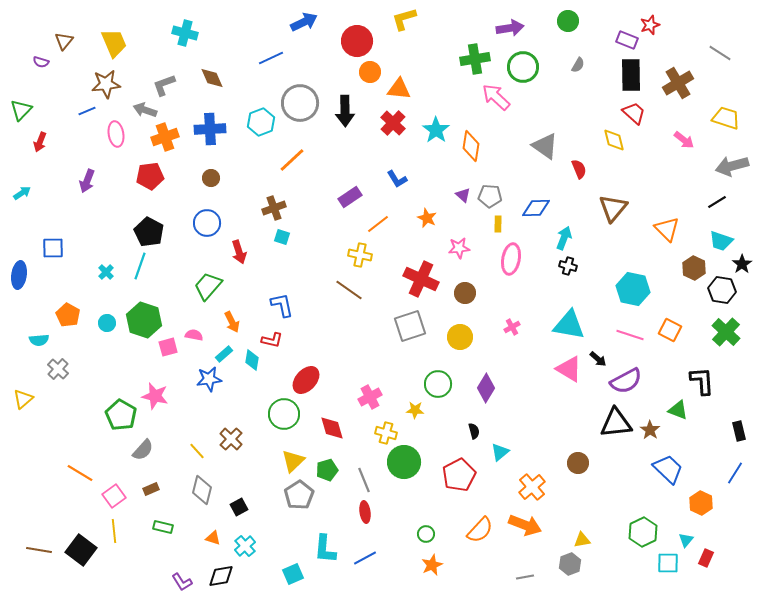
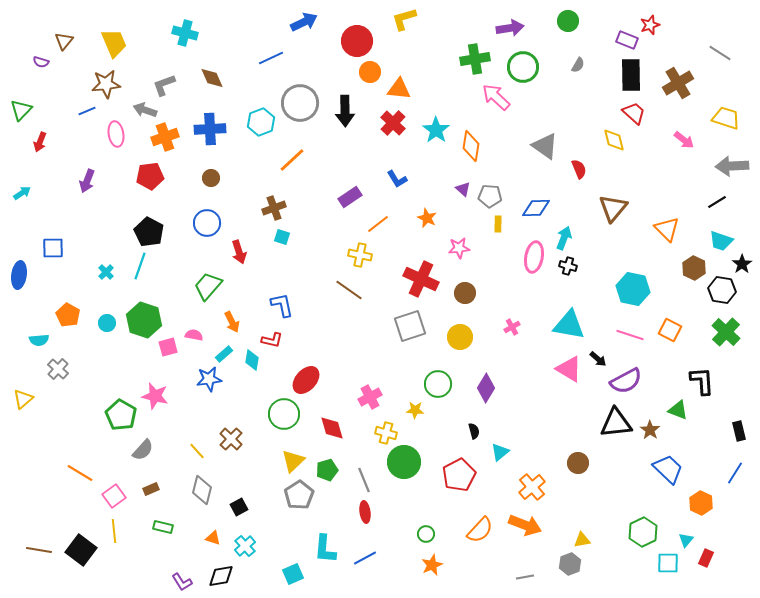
gray arrow at (732, 166): rotated 12 degrees clockwise
purple triangle at (463, 195): moved 6 px up
pink ellipse at (511, 259): moved 23 px right, 2 px up
